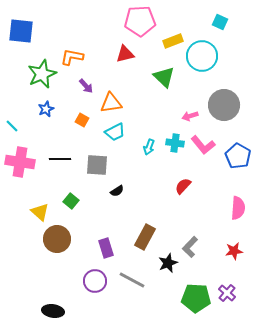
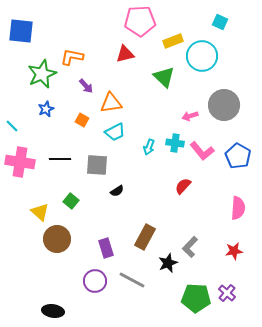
pink L-shape: moved 1 px left, 6 px down
